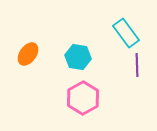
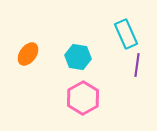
cyan rectangle: moved 1 px down; rotated 12 degrees clockwise
purple line: rotated 10 degrees clockwise
